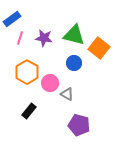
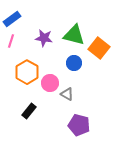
pink line: moved 9 px left, 3 px down
